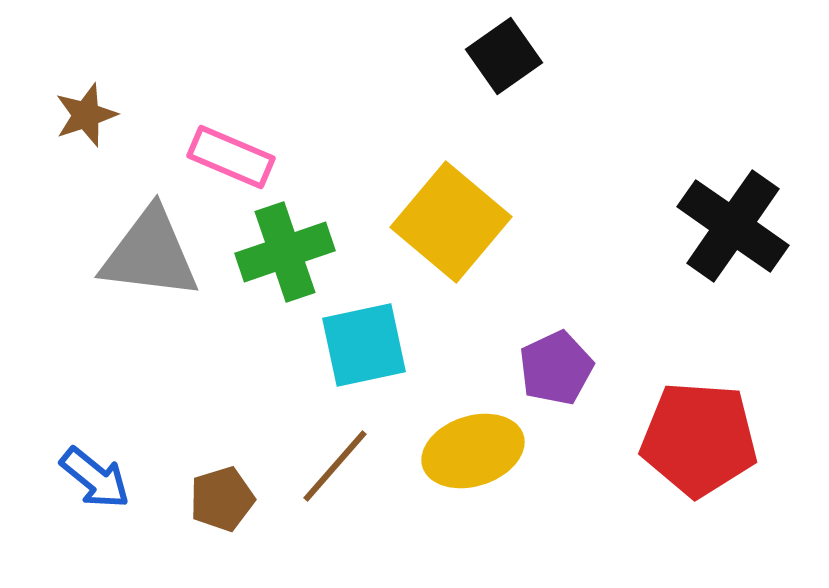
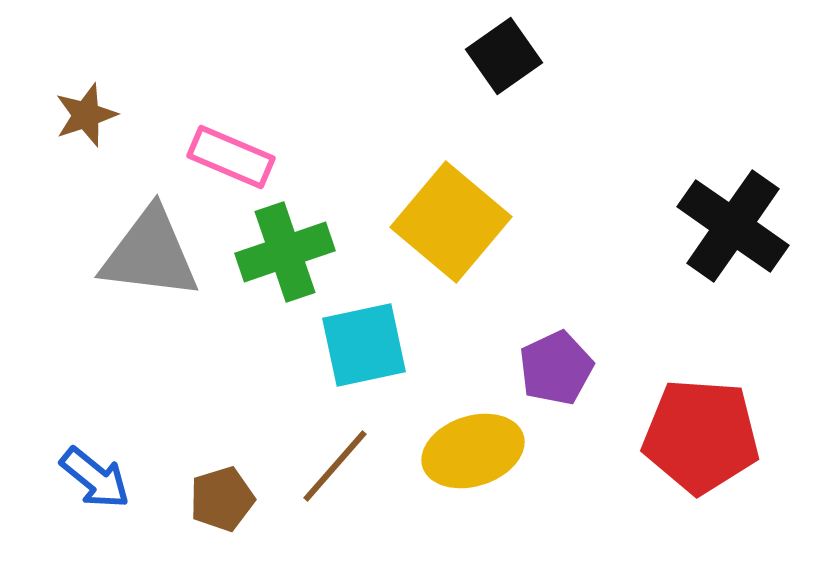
red pentagon: moved 2 px right, 3 px up
